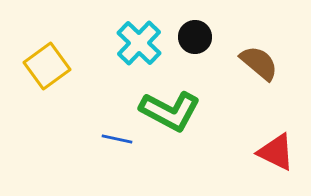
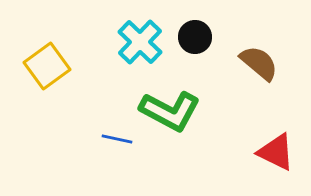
cyan cross: moved 1 px right, 1 px up
